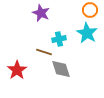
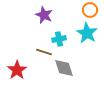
purple star: moved 3 px right, 2 px down
gray diamond: moved 3 px right, 1 px up
